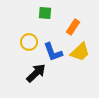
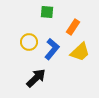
green square: moved 2 px right, 1 px up
blue L-shape: moved 1 px left, 3 px up; rotated 120 degrees counterclockwise
black arrow: moved 5 px down
